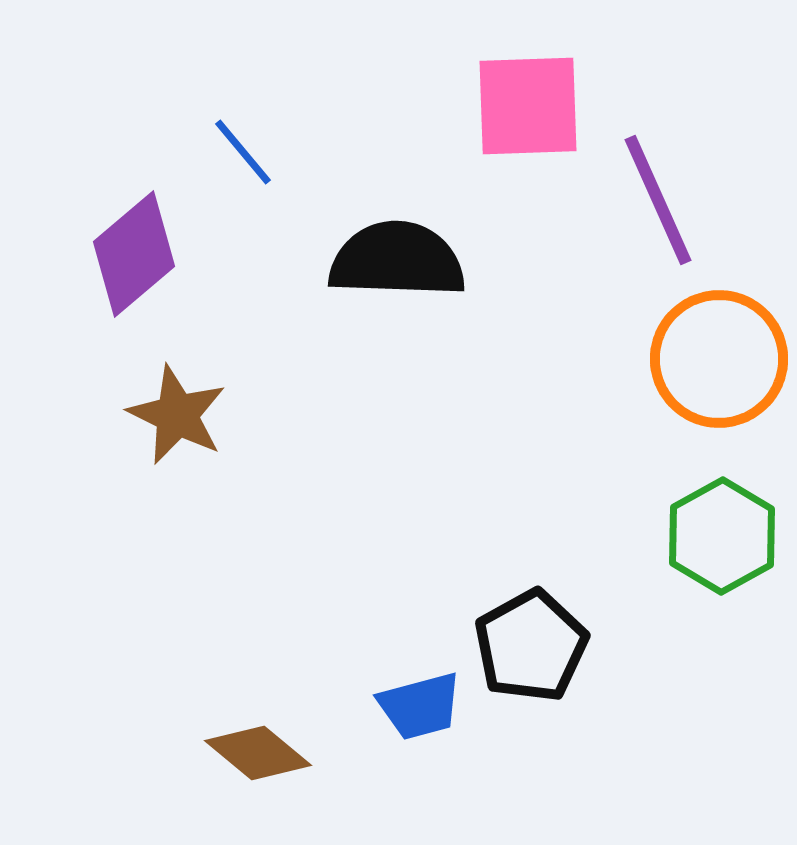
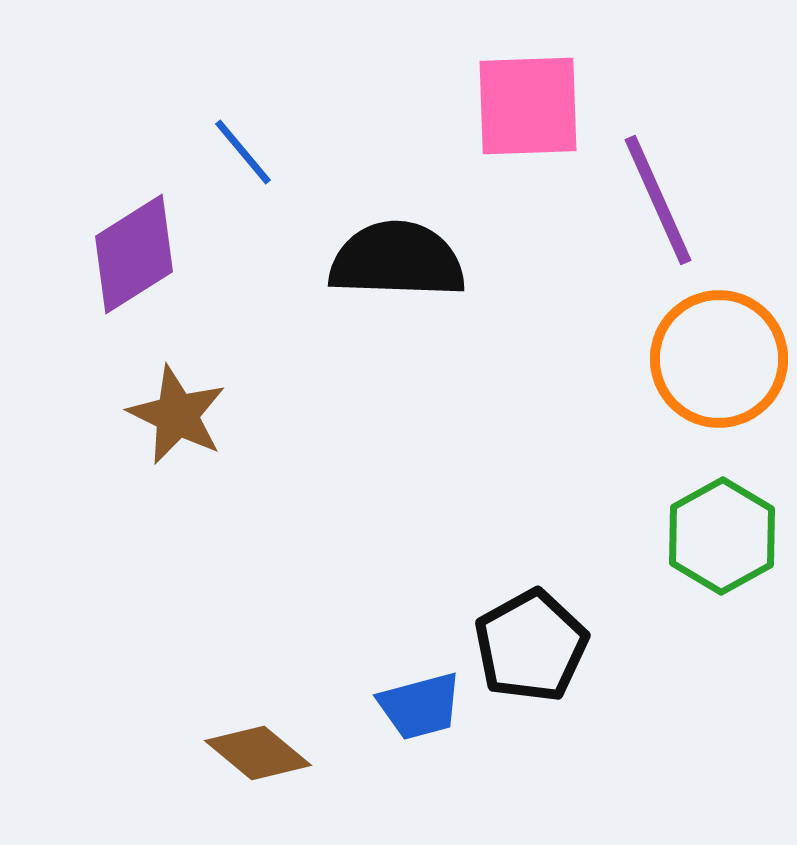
purple diamond: rotated 8 degrees clockwise
